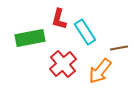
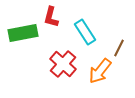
red L-shape: moved 8 px left, 2 px up
green rectangle: moved 7 px left, 5 px up
brown line: rotated 54 degrees counterclockwise
red cross: rotated 8 degrees counterclockwise
